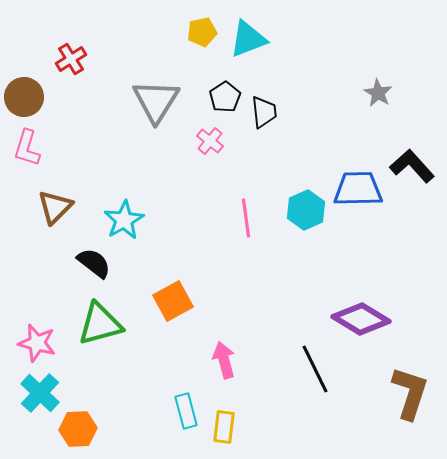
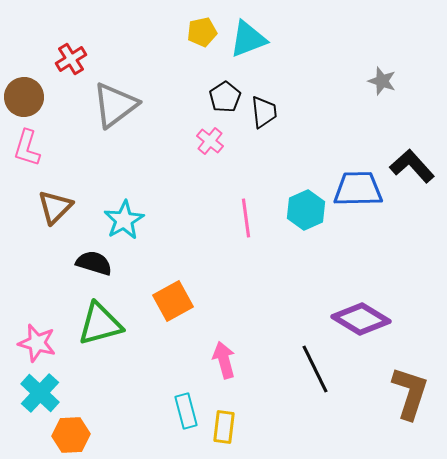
gray star: moved 4 px right, 12 px up; rotated 12 degrees counterclockwise
gray triangle: moved 41 px left, 4 px down; rotated 21 degrees clockwise
black semicircle: rotated 21 degrees counterclockwise
orange hexagon: moved 7 px left, 6 px down
